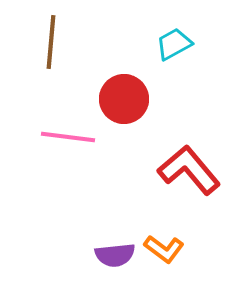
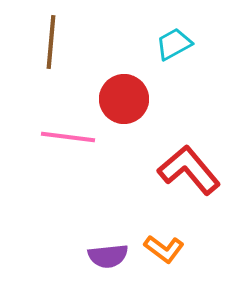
purple semicircle: moved 7 px left, 1 px down
